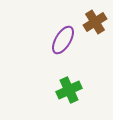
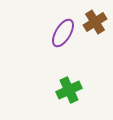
purple ellipse: moved 7 px up
